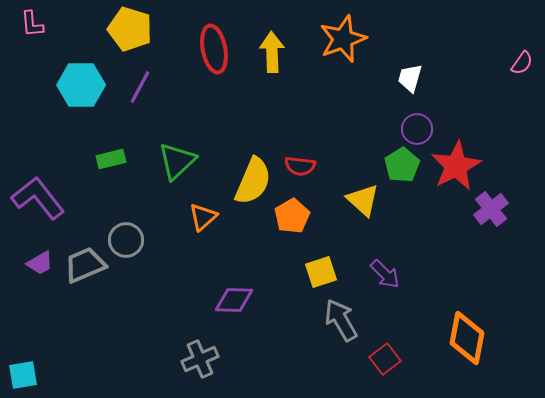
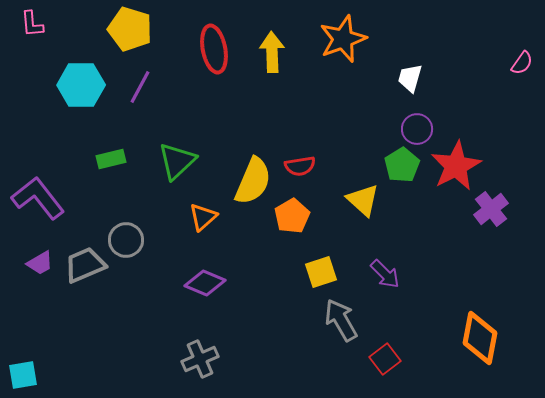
red semicircle: rotated 16 degrees counterclockwise
purple diamond: moved 29 px left, 17 px up; rotated 21 degrees clockwise
orange diamond: moved 13 px right
